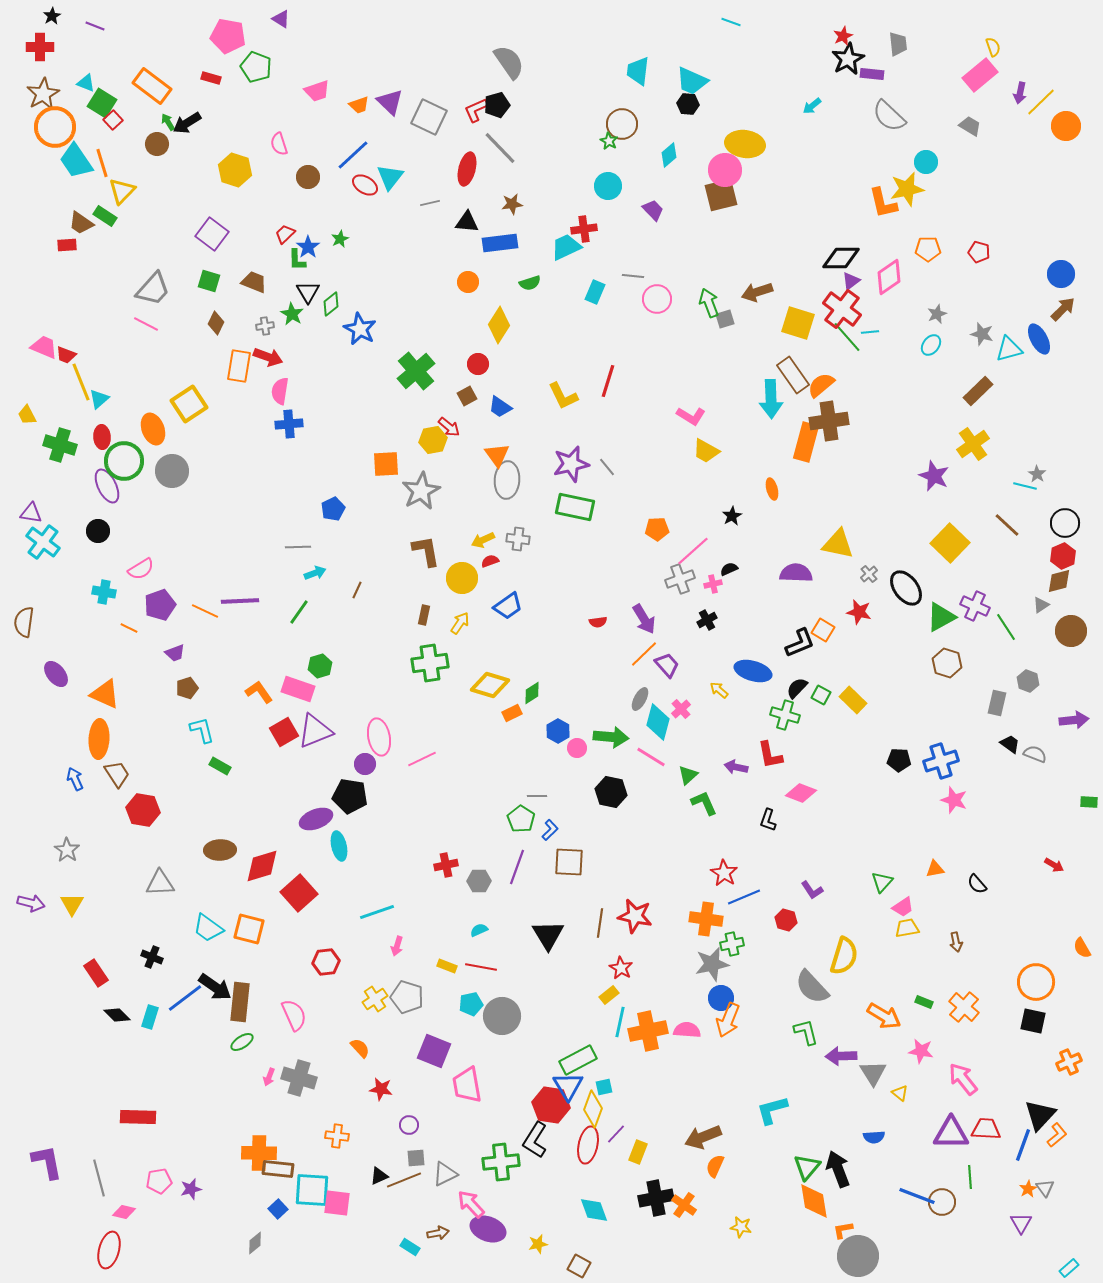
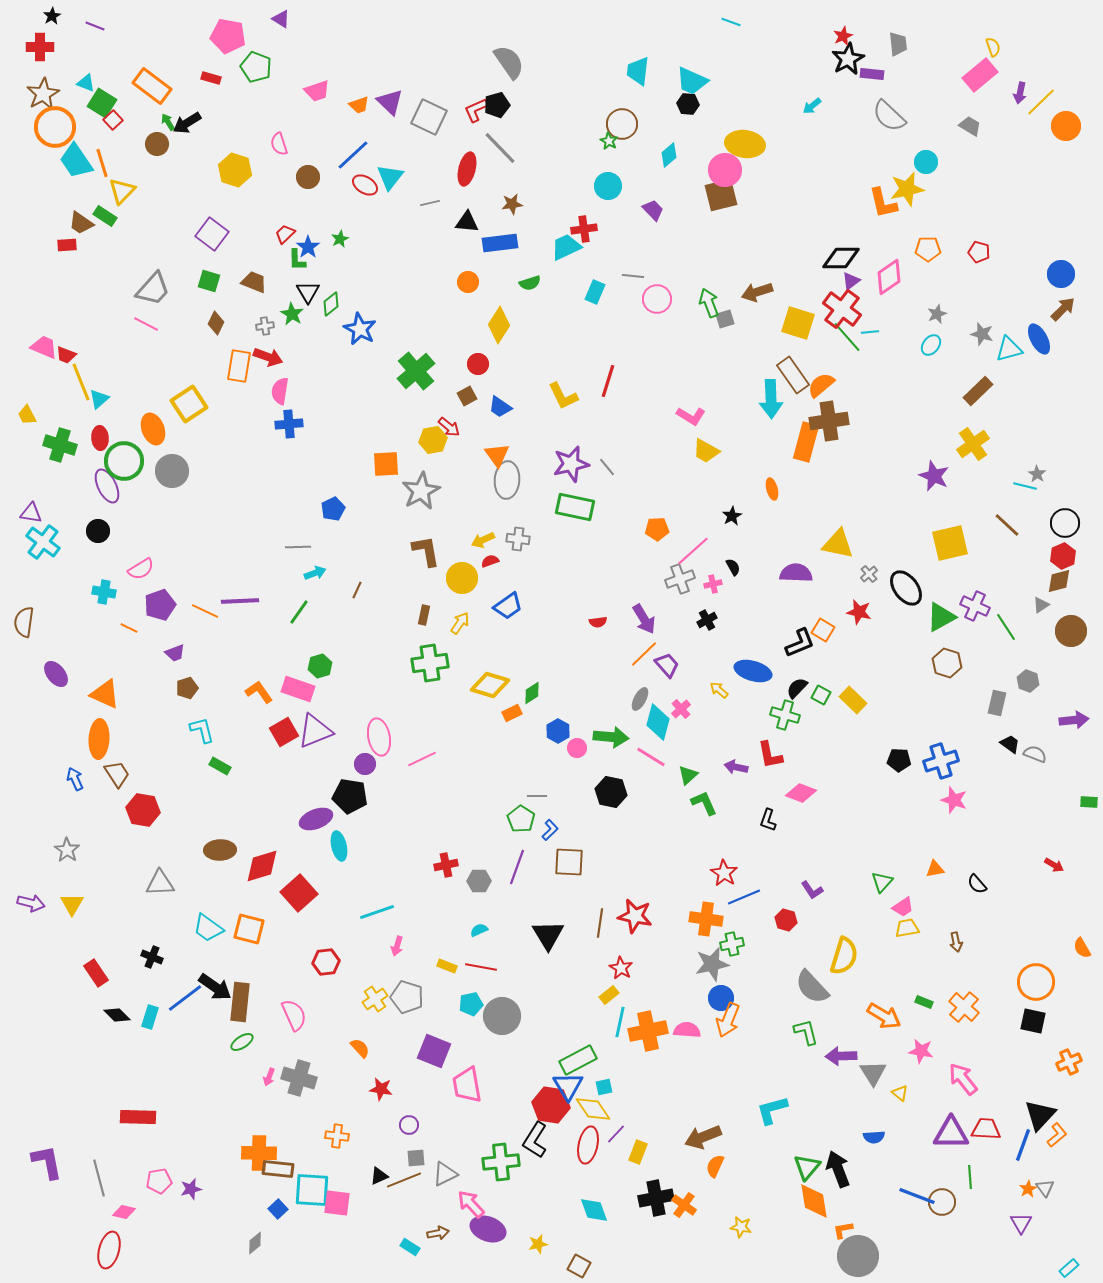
red ellipse at (102, 437): moved 2 px left, 1 px down
yellow square at (950, 543): rotated 33 degrees clockwise
black semicircle at (729, 569): moved 4 px right, 2 px up; rotated 84 degrees clockwise
yellow diamond at (593, 1109): rotated 54 degrees counterclockwise
